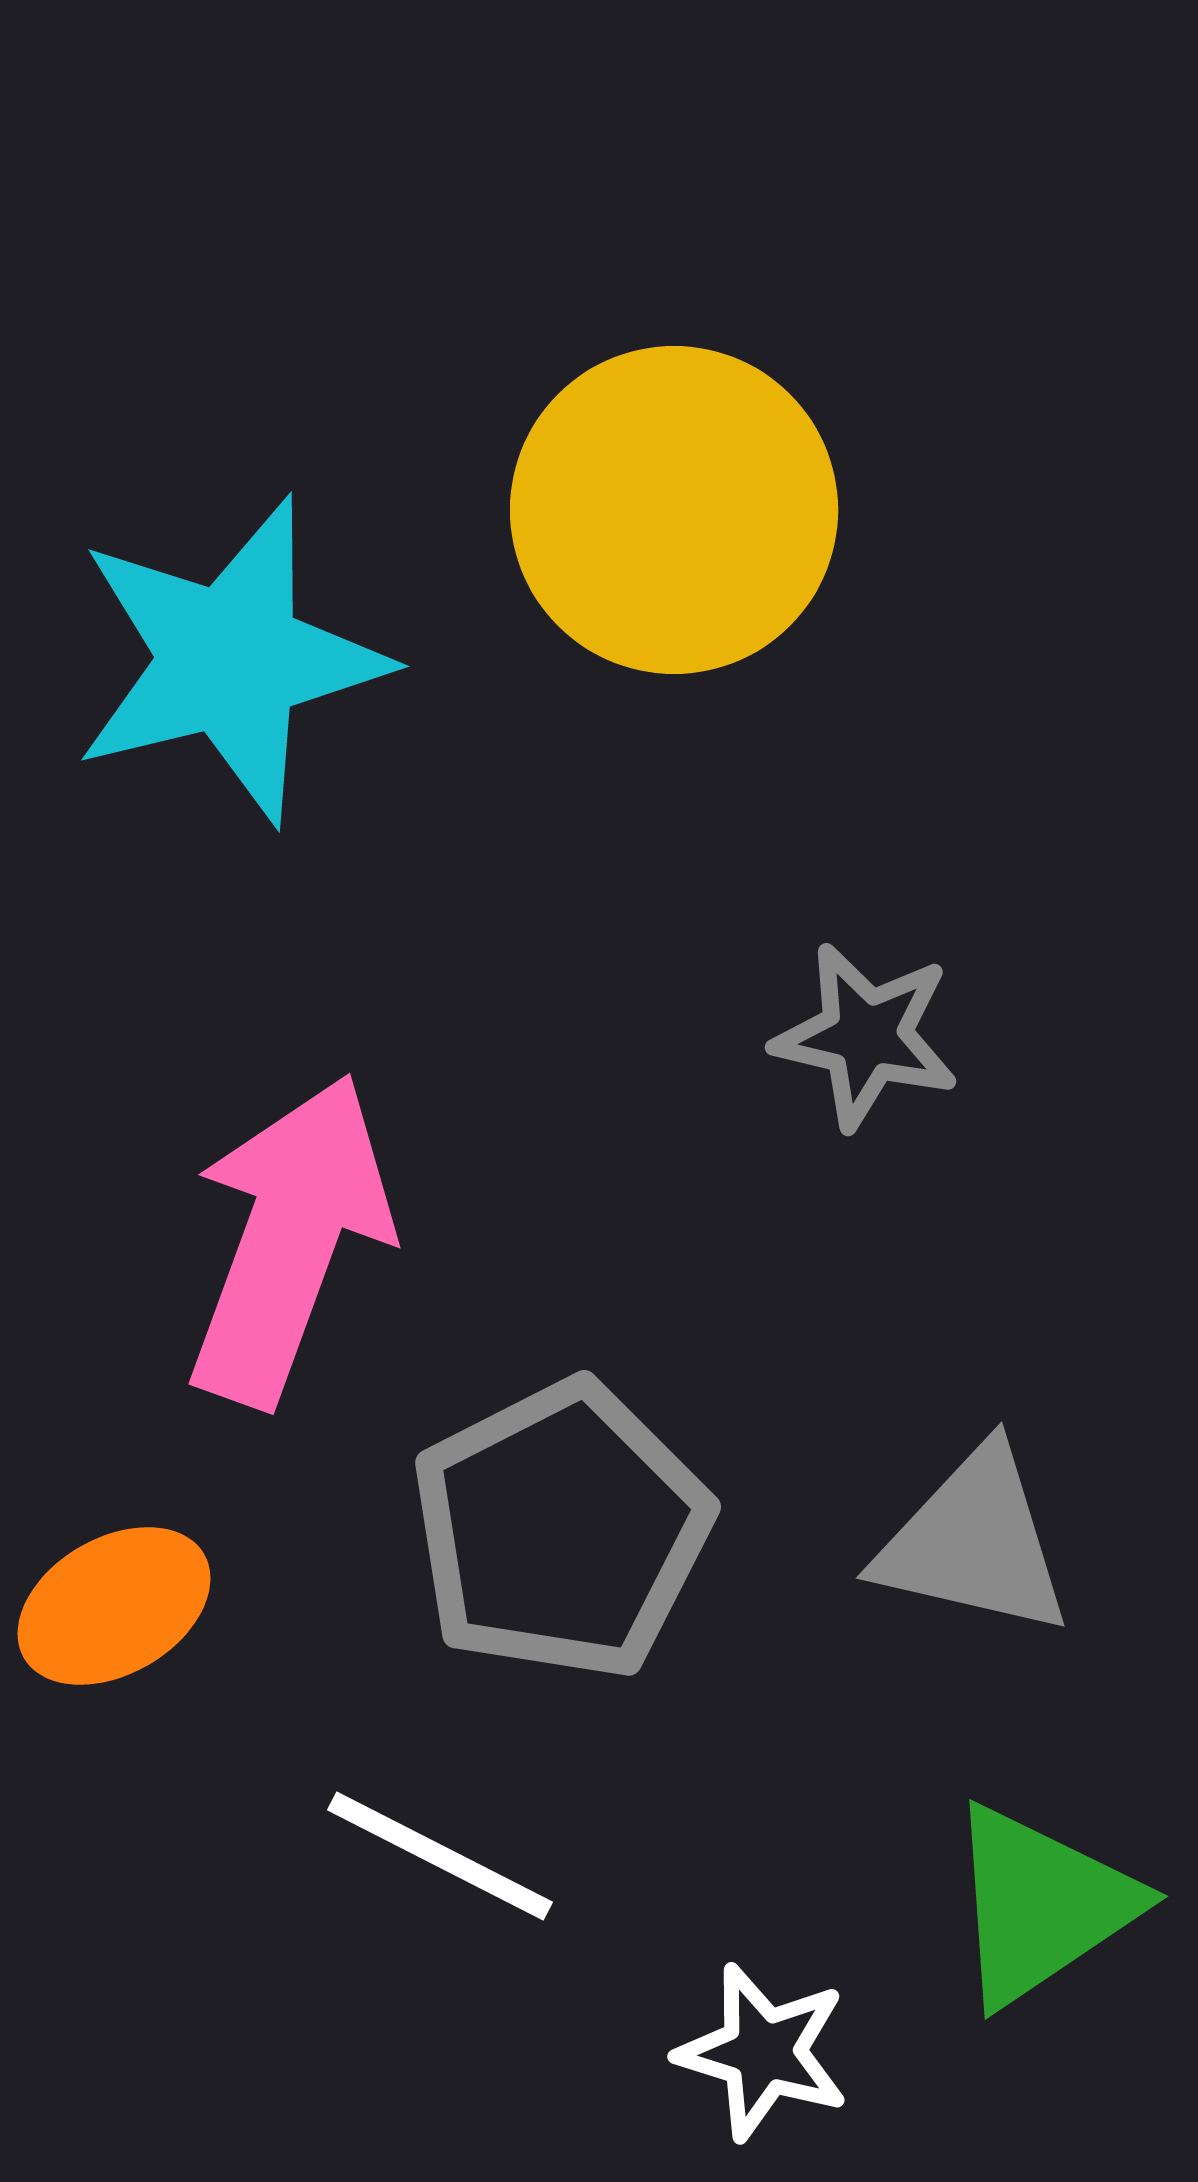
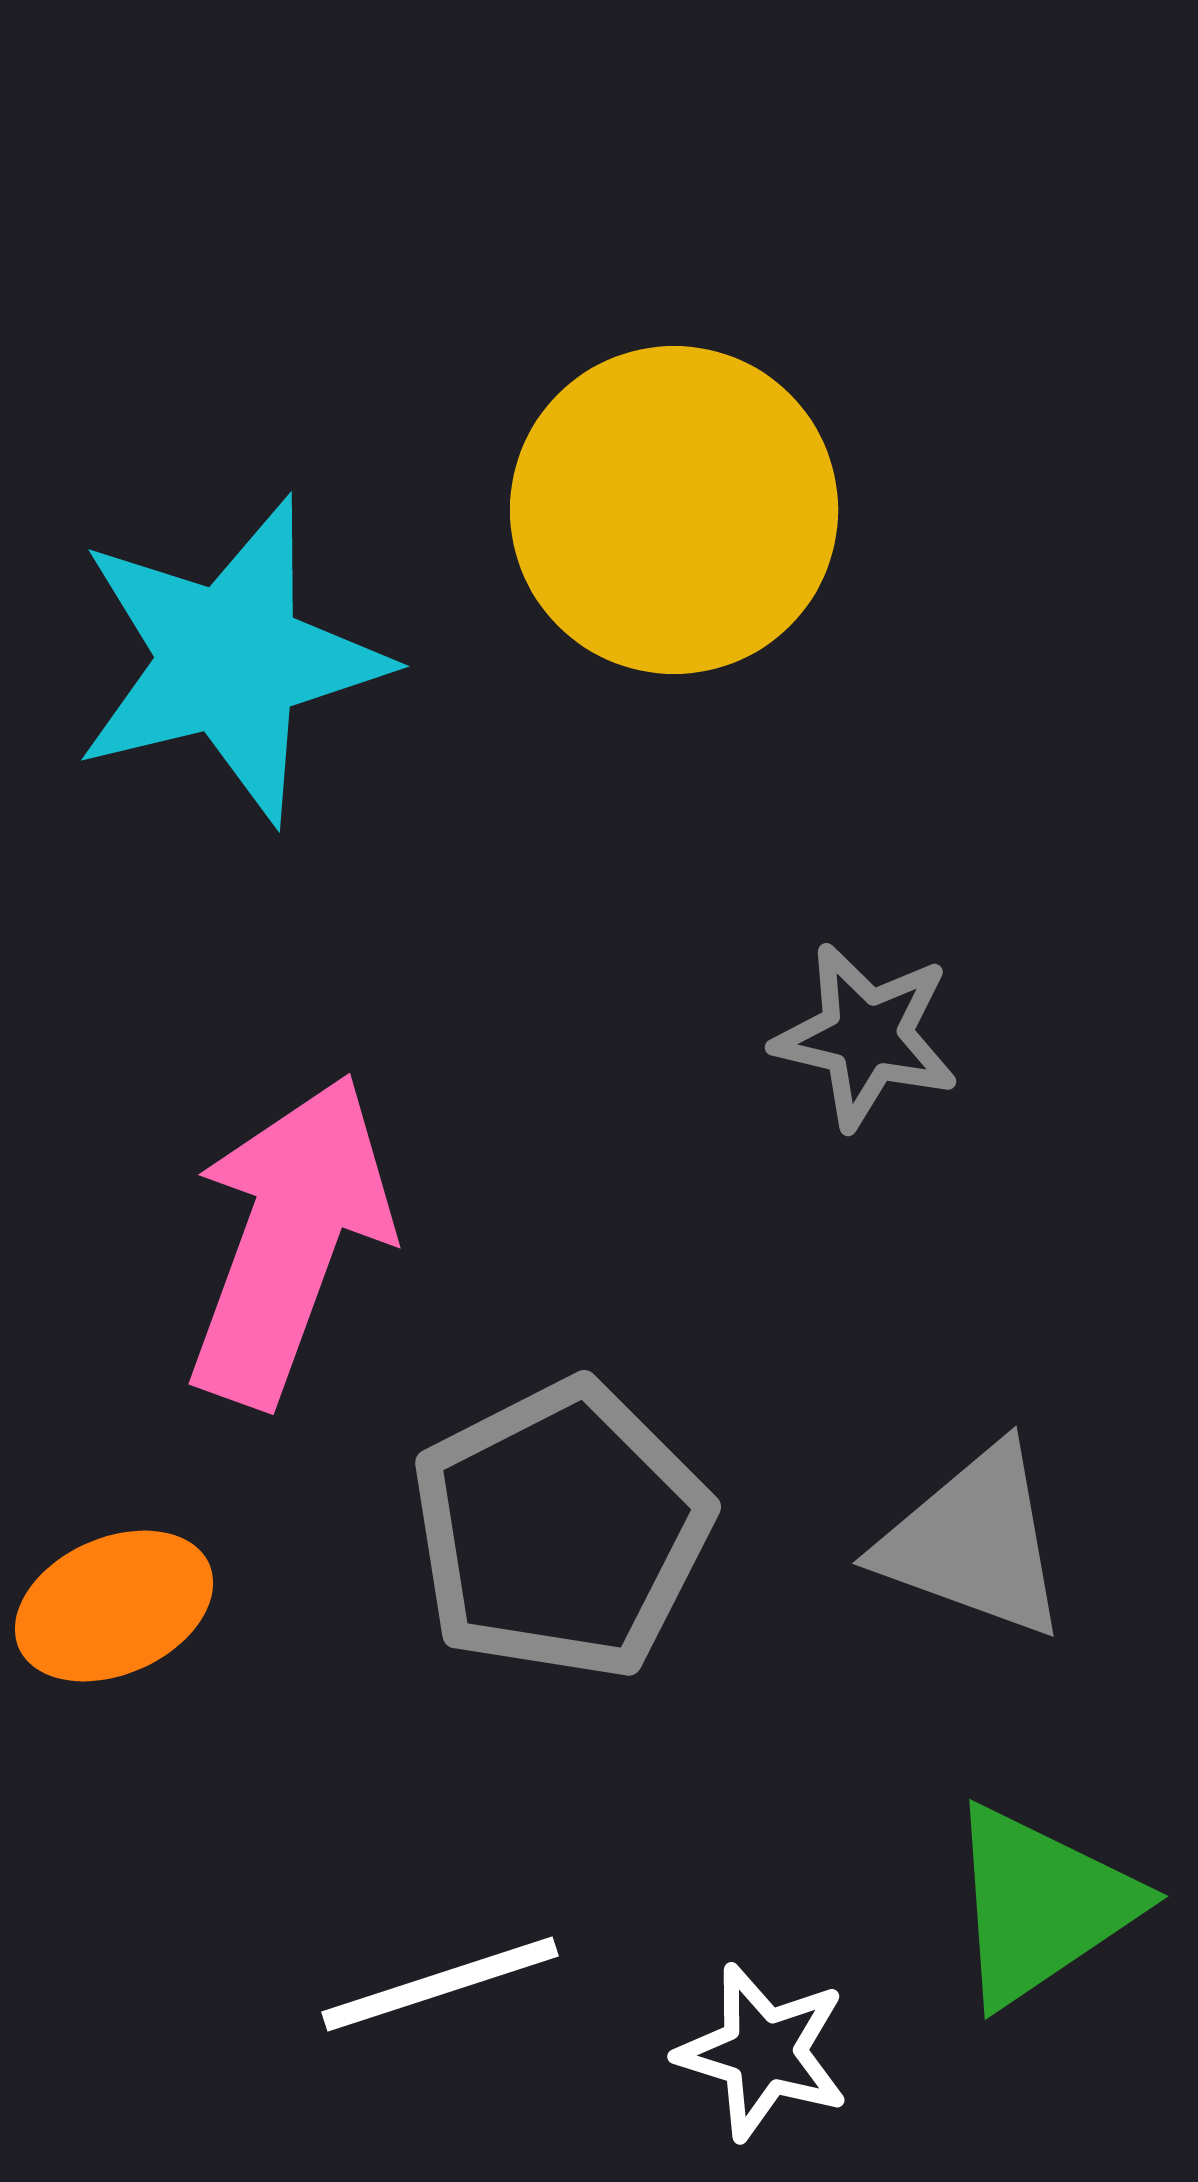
gray triangle: rotated 7 degrees clockwise
orange ellipse: rotated 6 degrees clockwise
white line: moved 128 px down; rotated 45 degrees counterclockwise
